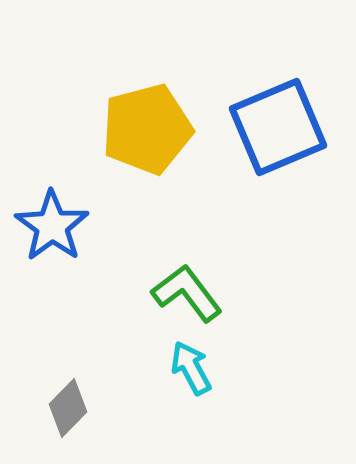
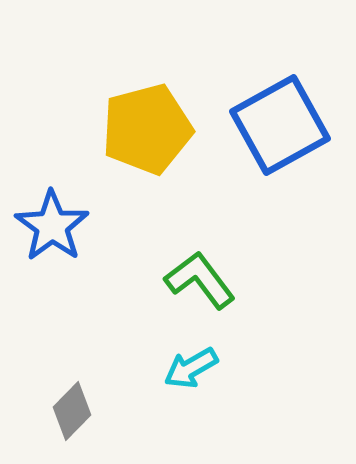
blue square: moved 2 px right, 2 px up; rotated 6 degrees counterclockwise
green L-shape: moved 13 px right, 13 px up
cyan arrow: rotated 92 degrees counterclockwise
gray diamond: moved 4 px right, 3 px down
